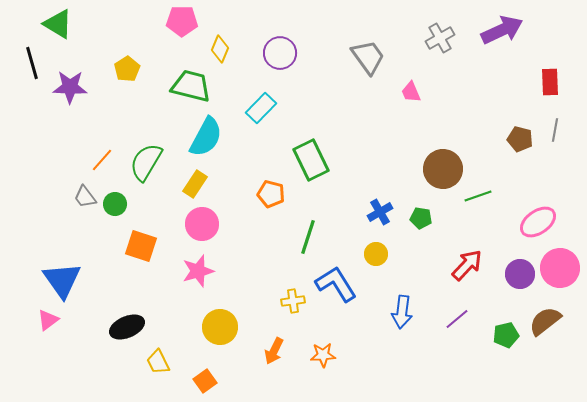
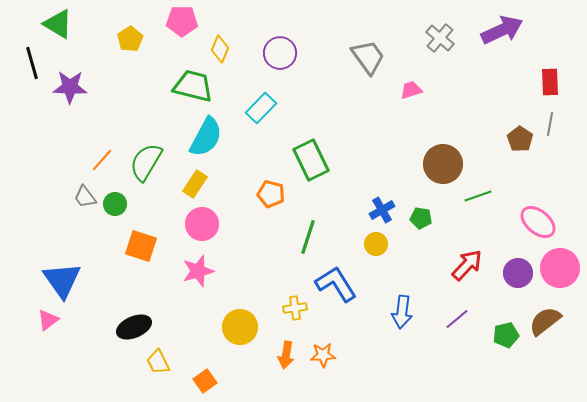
gray cross at (440, 38): rotated 20 degrees counterclockwise
yellow pentagon at (127, 69): moved 3 px right, 30 px up
green trapezoid at (191, 86): moved 2 px right
pink trapezoid at (411, 92): moved 2 px up; rotated 95 degrees clockwise
gray line at (555, 130): moved 5 px left, 6 px up
brown pentagon at (520, 139): rotated 20 degrees clockwise
brown circle at (443, 169): moved 5 px up
blue cross at (380, 212): moved 2 px right, 2 px up
pink ellipse at (538, 222): rotated 75 degrees clockwise
yellow circle at (376, 254): moved 10 px up
purple circle at (520, 274): moved 2 px left, 1 px up
yellow cross at (293, 301): moved 2 px right, 7 px down
black ellipse at (127, 327): moved 7 px right
yellow circle at (220, 327): moved 20 px right
orange arrow at (274, 351): moved 12 px right, 4 px down; rotated 16 degrees counterclockwise
